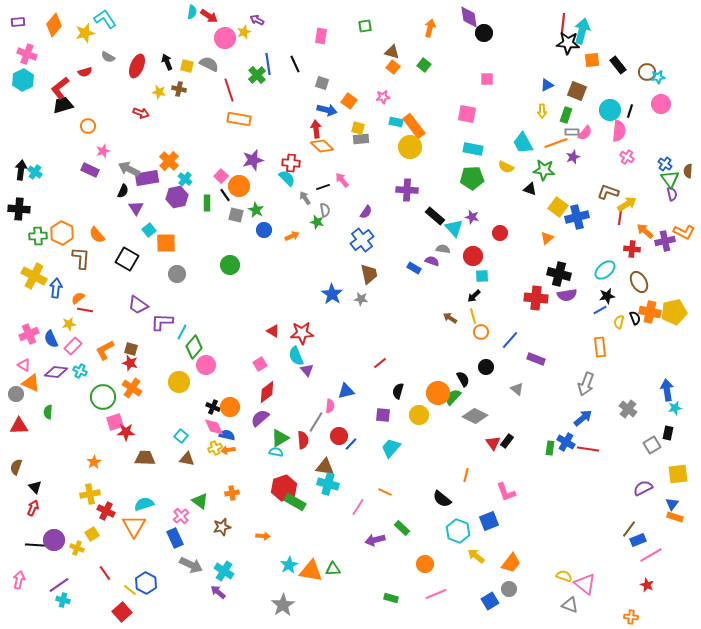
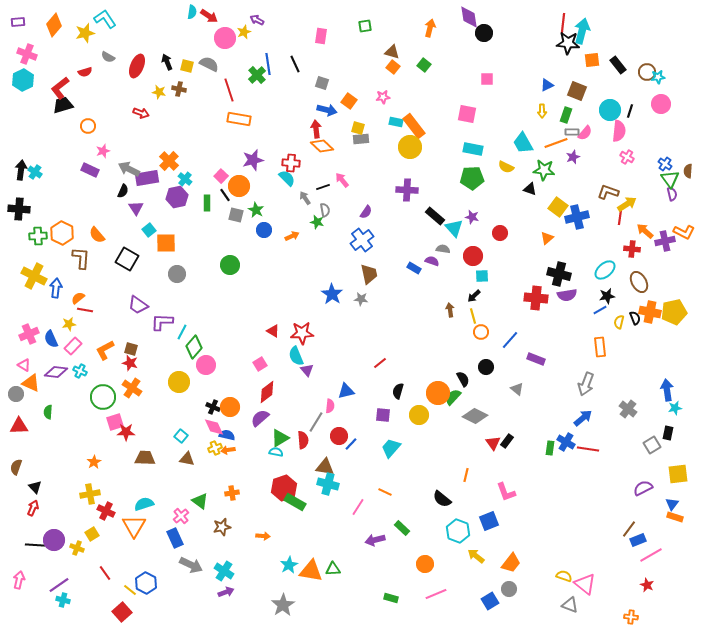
brown arrow at (450, 318): moved 8 px up; rotated 48 degrees clockwise
purple arrow at (218, 592): moved 8 px right; rotated 119 degrees clockwise
